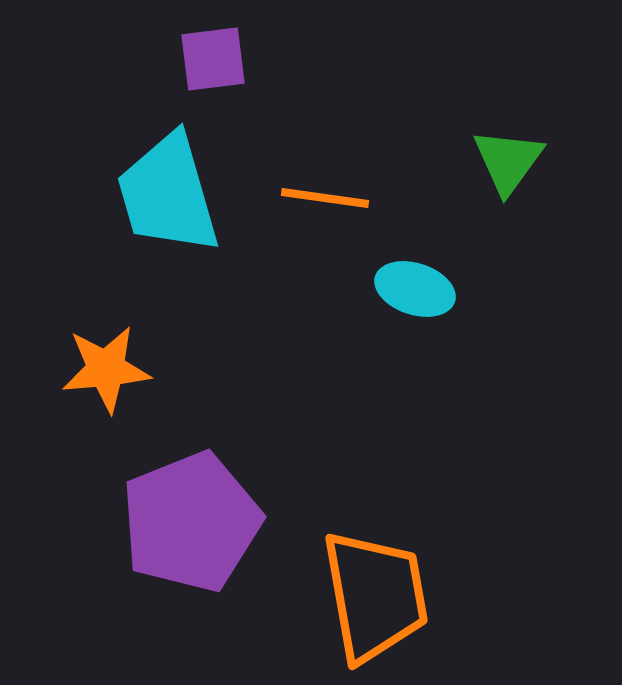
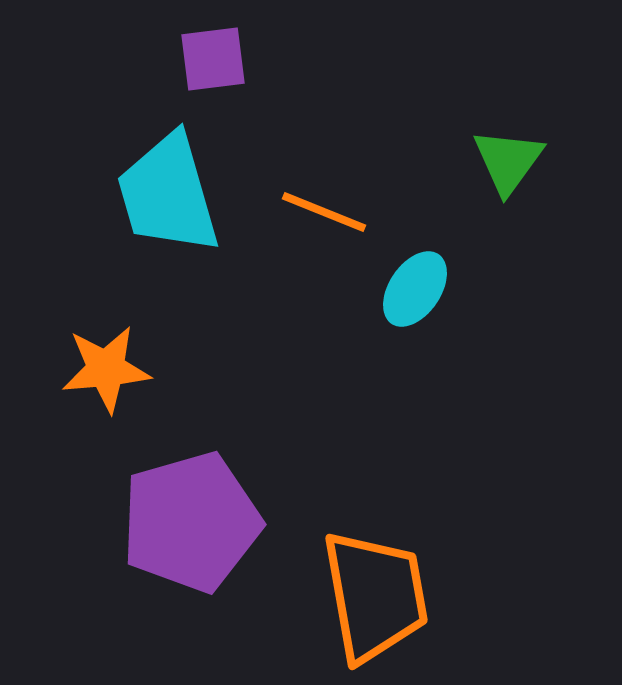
orange line: moved 1 px left, 14 px down; rotated 14 degrees clockwise
cyan ellipse: rotated 74 degrees counterclockwise
purple pentagon: rotated 6 degrees clockwise
